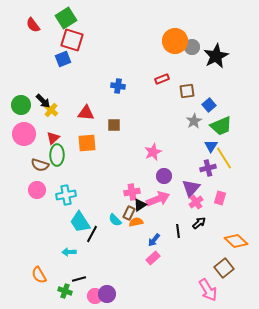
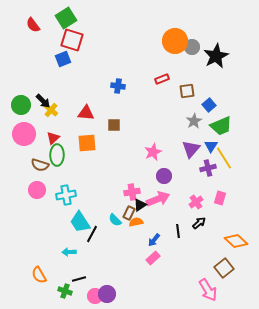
purple triangle at (191, 188): moved 39 px up
